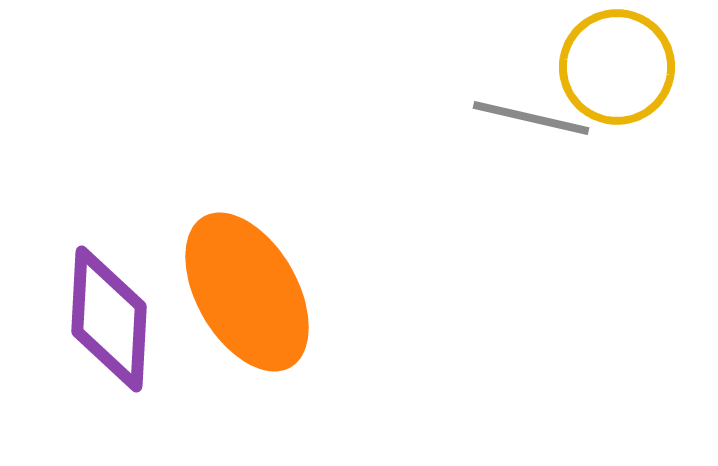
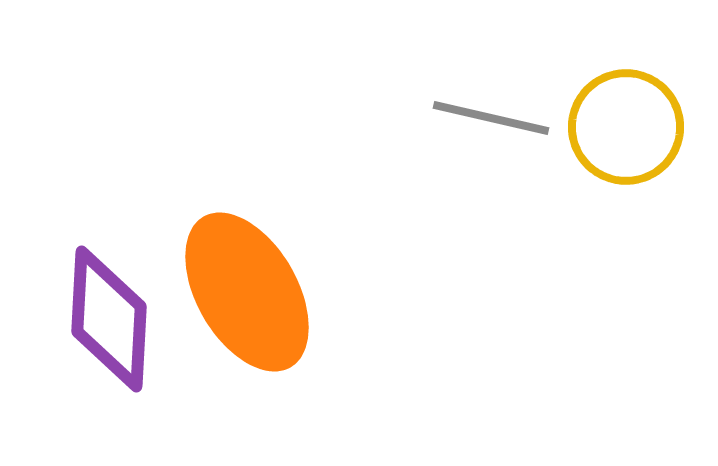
yellow circle: moved 9 px right, 60 px down
gray line: moved 40 px left
